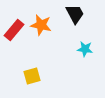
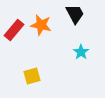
cyan star: moved 4 px left, 3 px down; rotated 28 degrees clockwise
